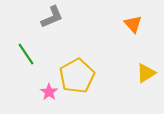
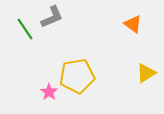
orange triangle: rotated 12 degrees counterclockwise
green line: moved 1 px left, 25 px up
yellow pentagon: rotated 20 degrees clockwise
